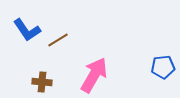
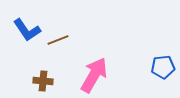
brown line: rotated 10 degrees clockwise
brown cross: moved 1 px right, 1 px up
